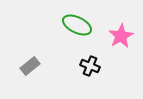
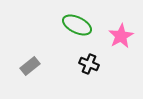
black cross: moved 1 px left, 2 px up
